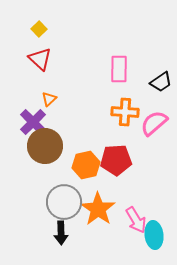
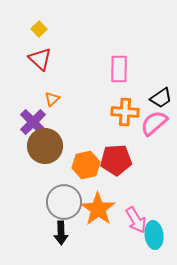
black trapezoid: moved 16 px down
orange triangle: moved 3 px right
